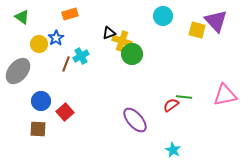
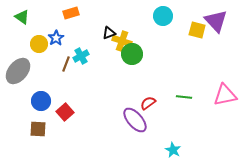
orange rectangle: moved 1 px right, 1 px up
red semicircle: moved 23 px left, 2 px up
